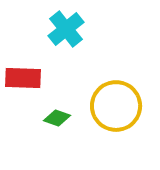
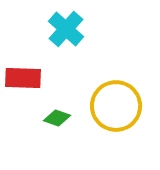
cyan cross: rotated 9 degrees counterclockwise
